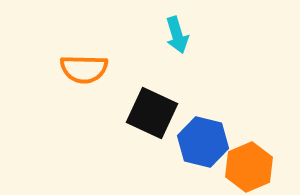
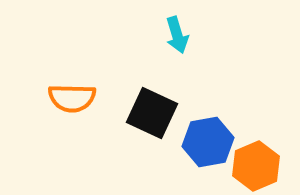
orange semicircle: moved 12 px left, 29 px down
blue hexagon: moved 5 px right; rotated 24 degrees counterclockwise
orange hexagon: moved 7 px right, 1 px up
